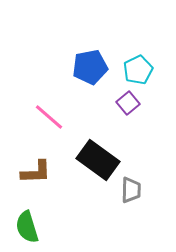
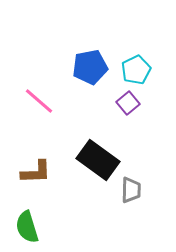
cyan pentagon: moved 2 px left
pink line: moved 10 px left, 16 px up
